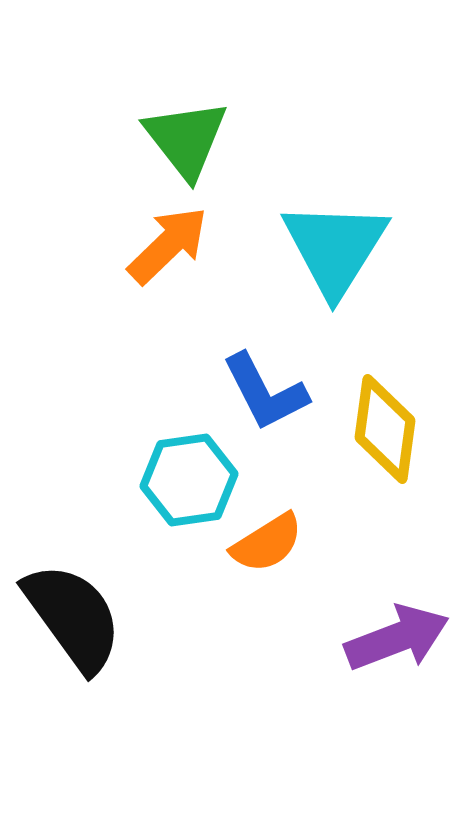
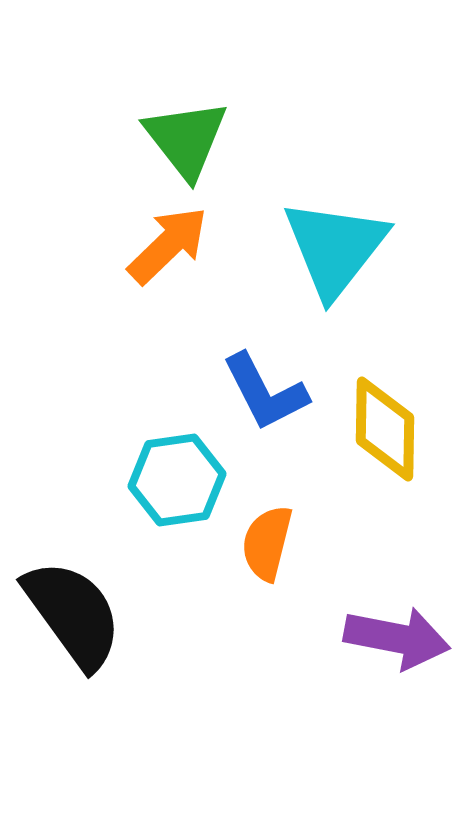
cyan triangle: rotated 6 degrees clockwise
yellow diamond: rotated 7 degrees counterclockwise
cyan hexagon: moved 12 px left
orange semicircle: rotated 136 degrees clockwise
black semicircle: moved 3 px up
purple arrow: rotated 32 degrees clockwise
